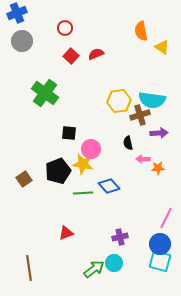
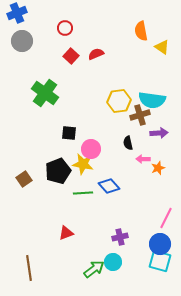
orange star: rotated 16 degrees counterclockwise
cyan circle: moved 1 px left, 1 px up
